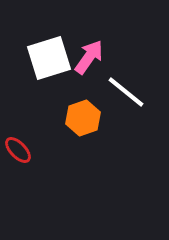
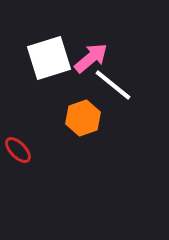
pink arrow: moved 2 px right, 1 px down; rotated 15 degrees clockwise
white line: moved 13 px left, 7 px up
